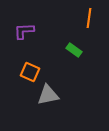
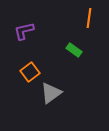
purple L-shape: rotated 10 degrees counterclockwise
orange square: rotated 30 degrees clockwise
gray triangle: moved 3 px right, 2 px up; rotated 25 degrees counterclockwise
